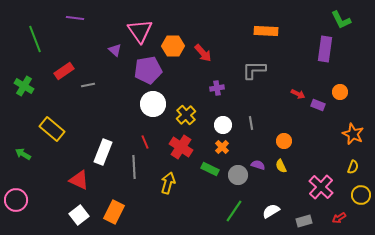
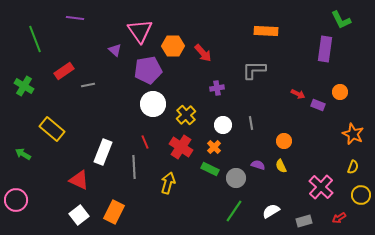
orange cross at (222, 147): moved 8 px left
gray circle at (238, 175): moved 2 px left, 3 px down
